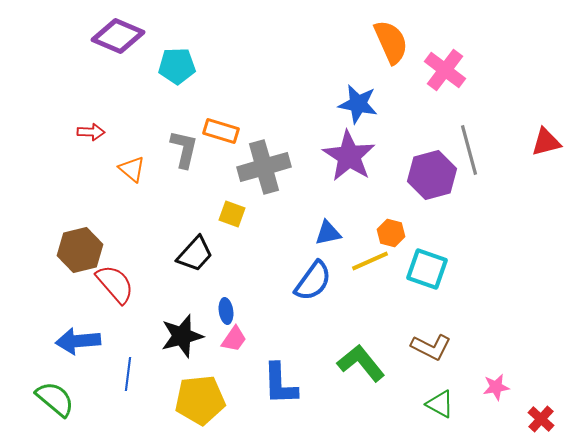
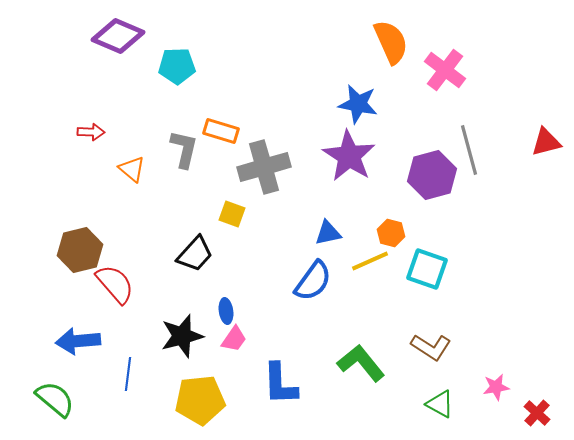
brown L-shape: rotated 6 degrees clockwise
red cross: moved 4 px left, 6 px up
